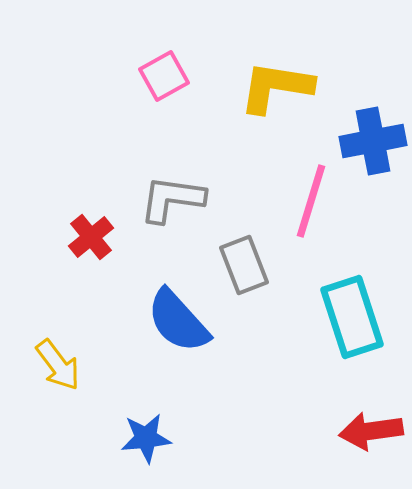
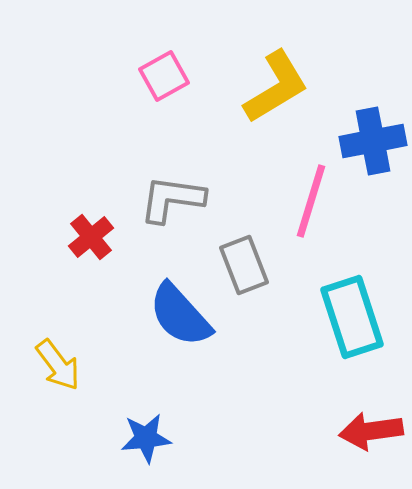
yellow L-shape: rotated 140 degrees clockwise
blue semicircle: moved 2 px right, 6 px up
